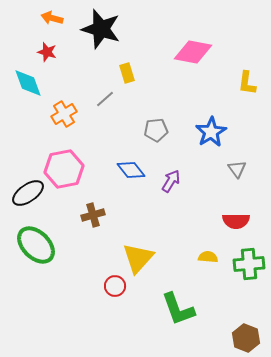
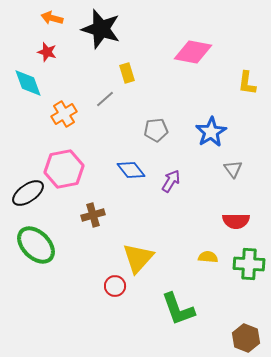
gray triangle: moved 4 px left
green cross: rotated 8 degrees clockwise
